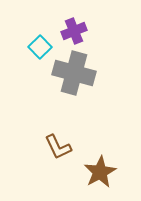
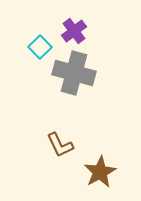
purple cross: rotated 15 degrees counterclockwise
brown L-shape: moved 2 px right, 2 px up
